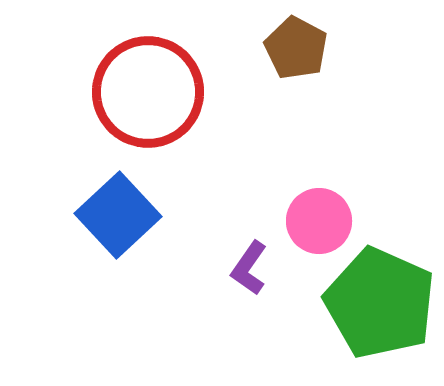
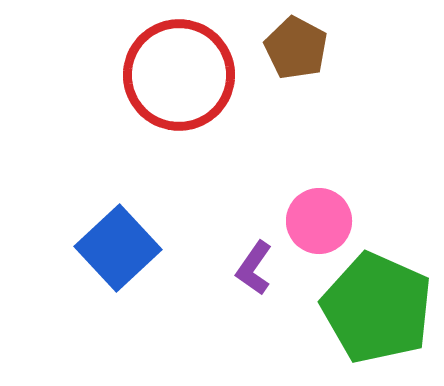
red circle: moved 31 px right, 17 px up
blue square: moved 33 px down
purple L-shape: moved 5 px right
green pentagon: moved 3 px left, 5 px down
